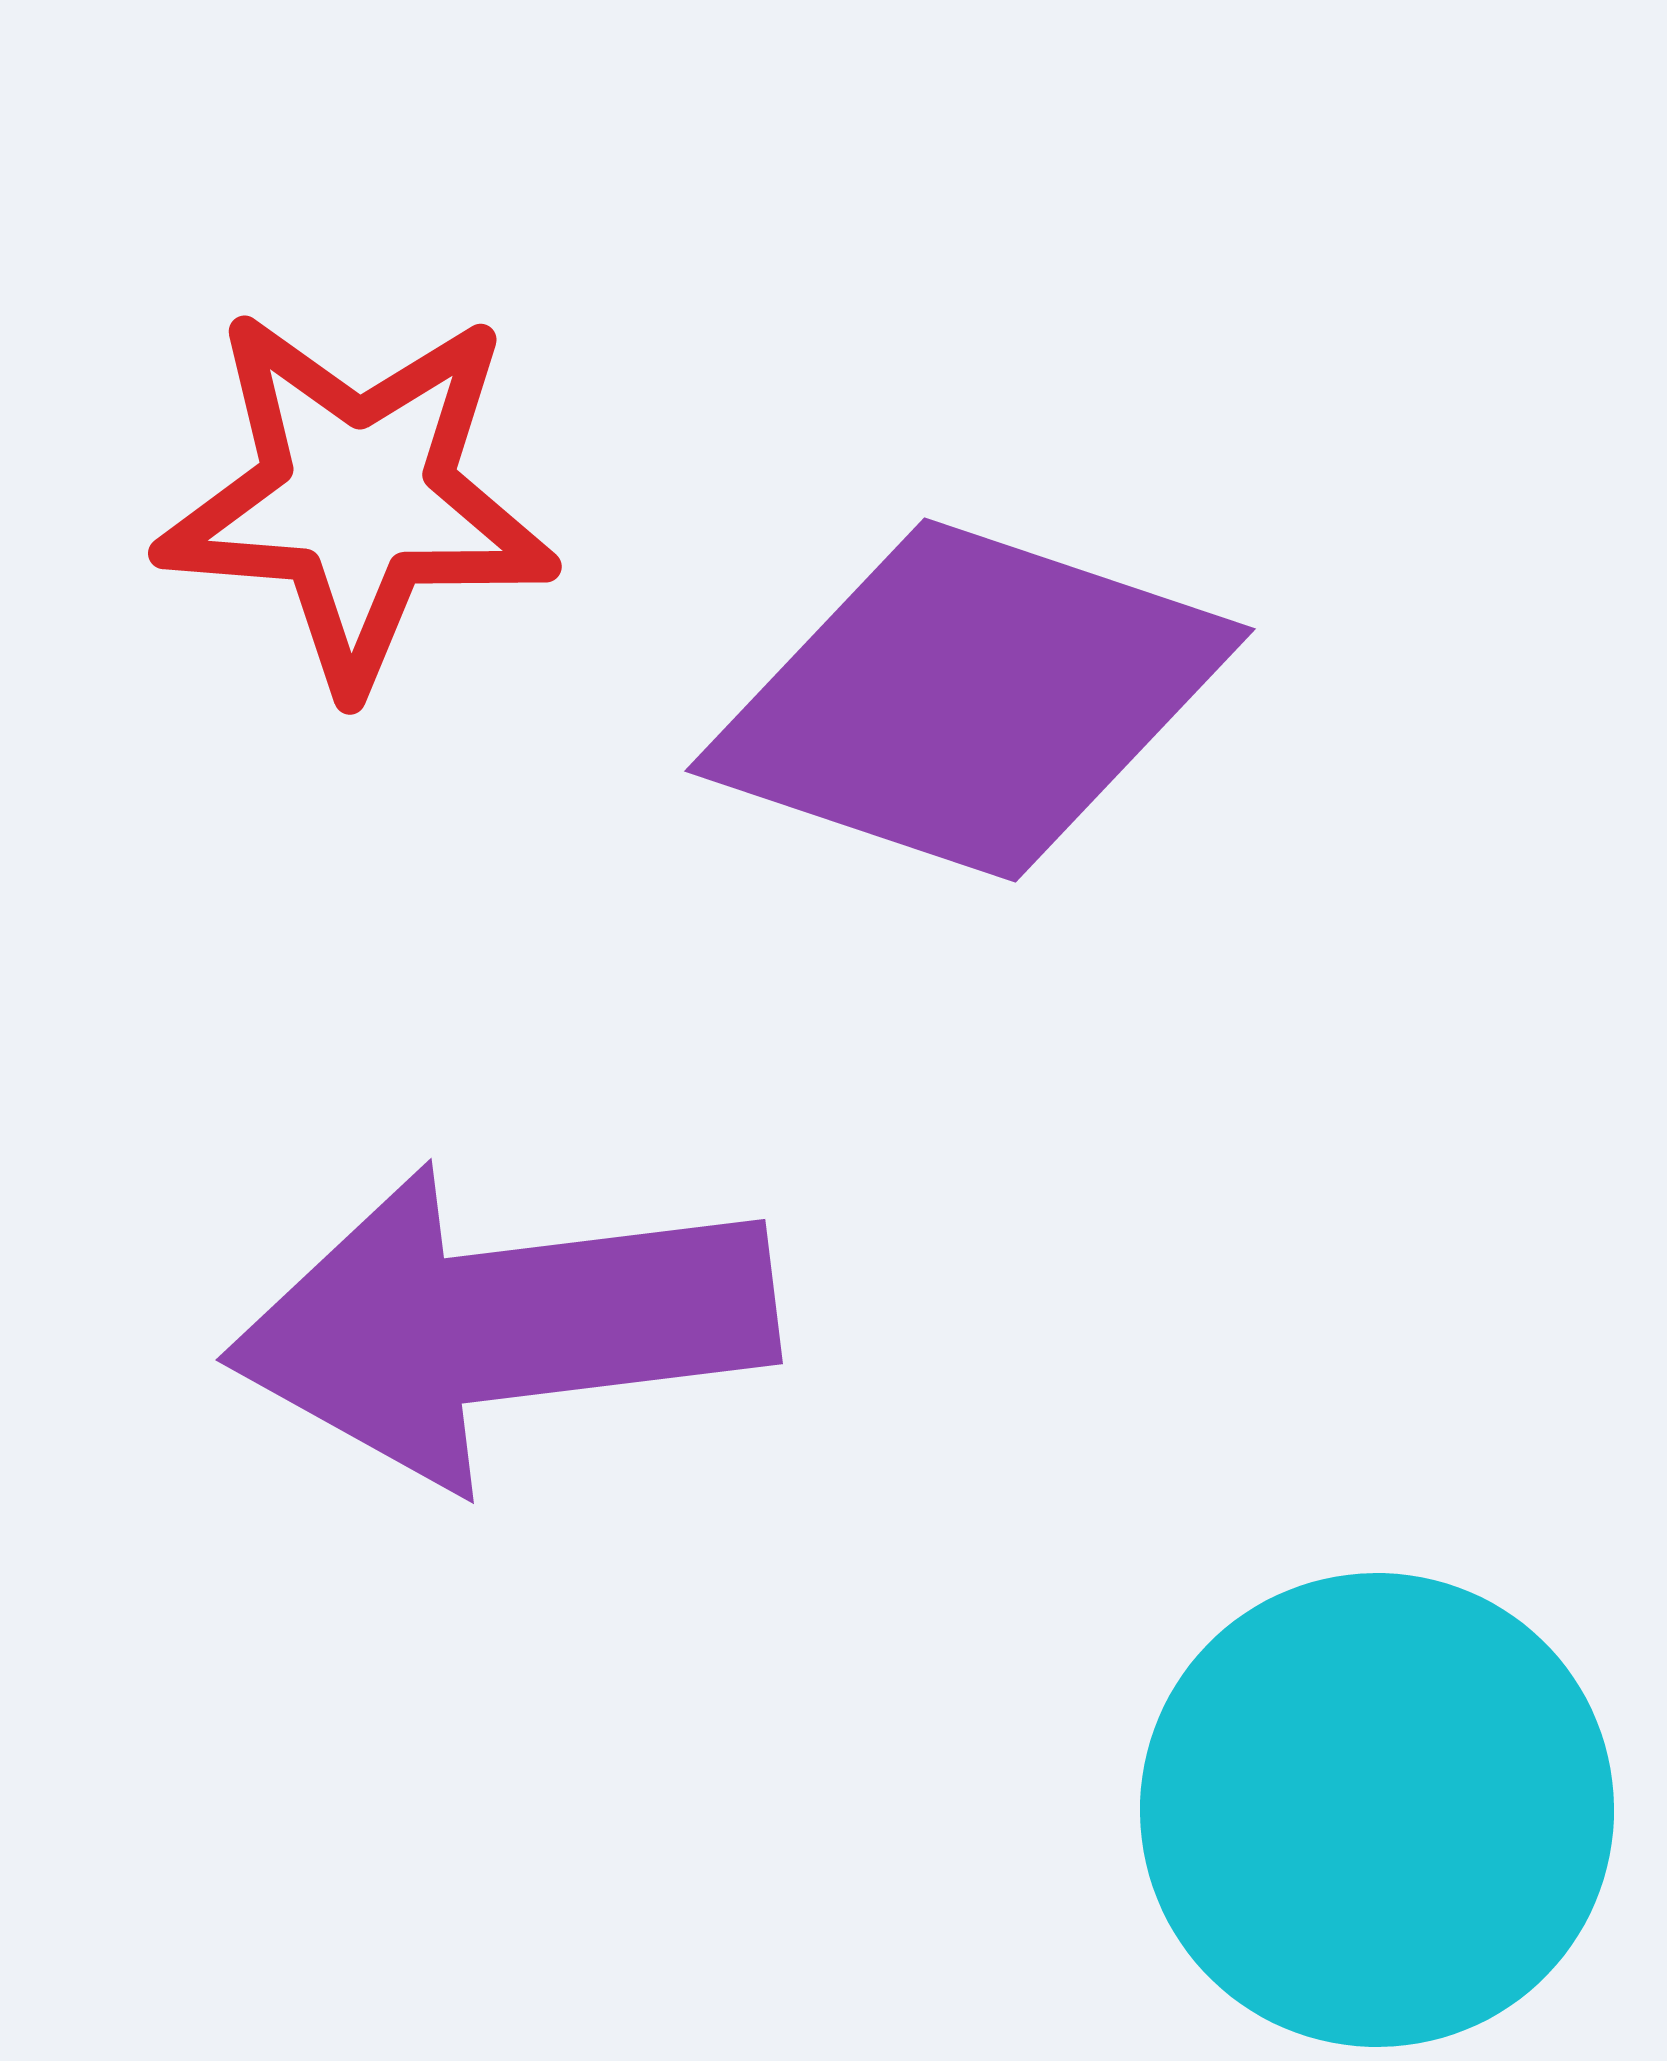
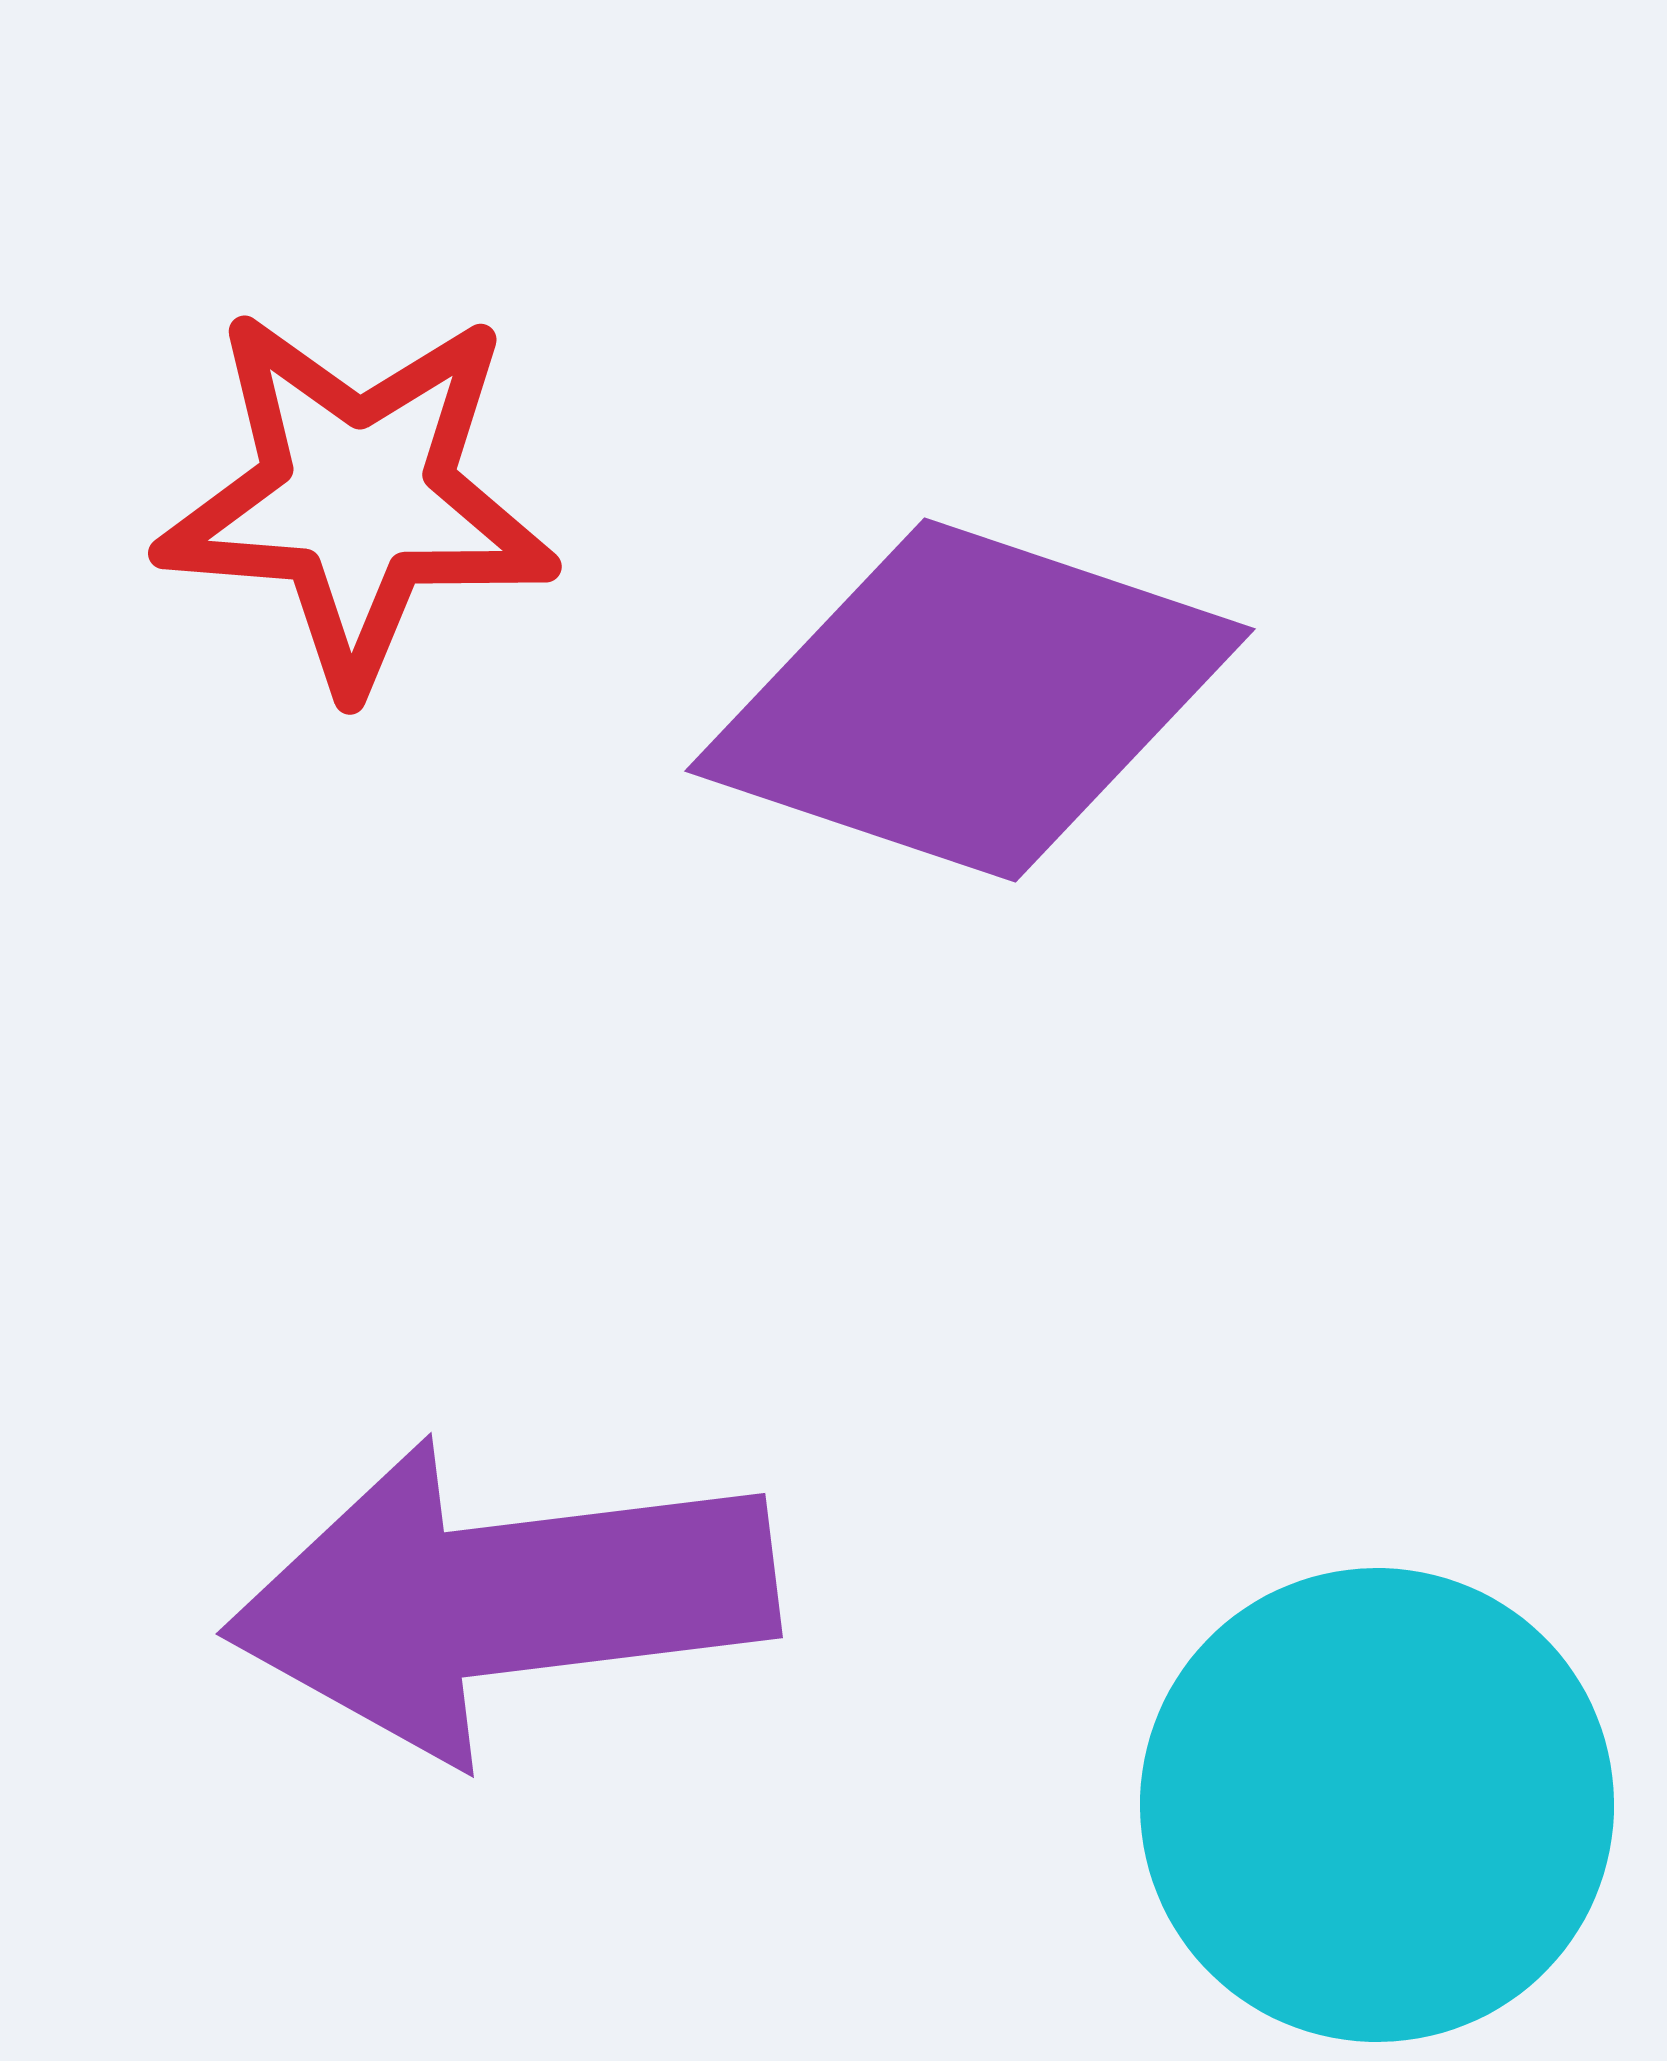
purple arrow: moved 274 px down
cyan circle: moved 5 px up
